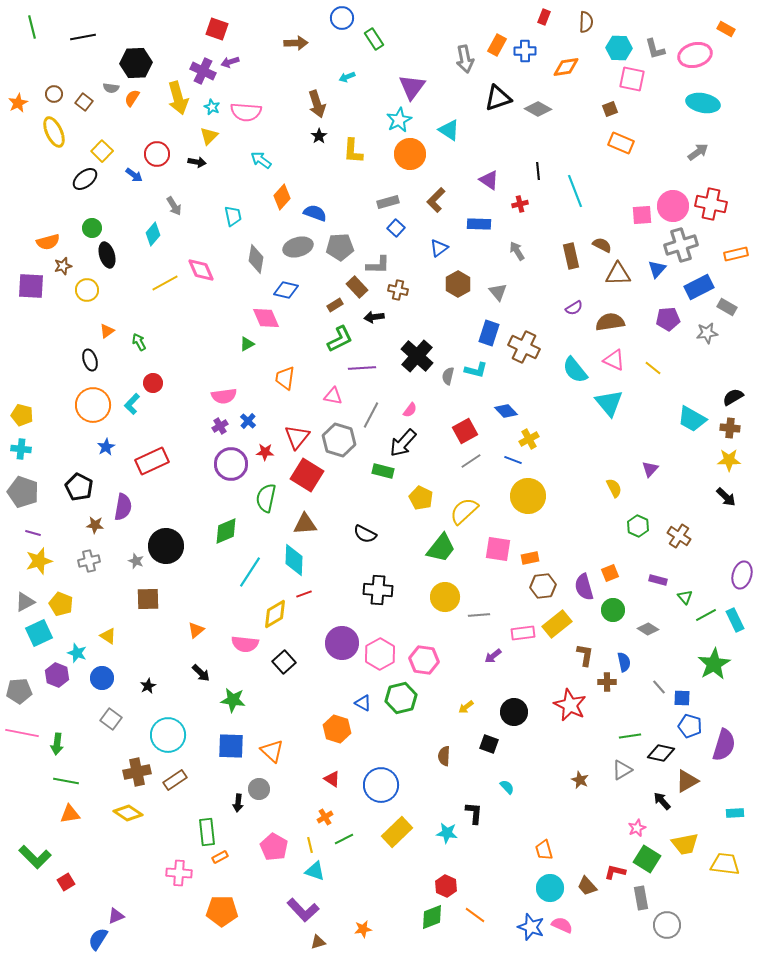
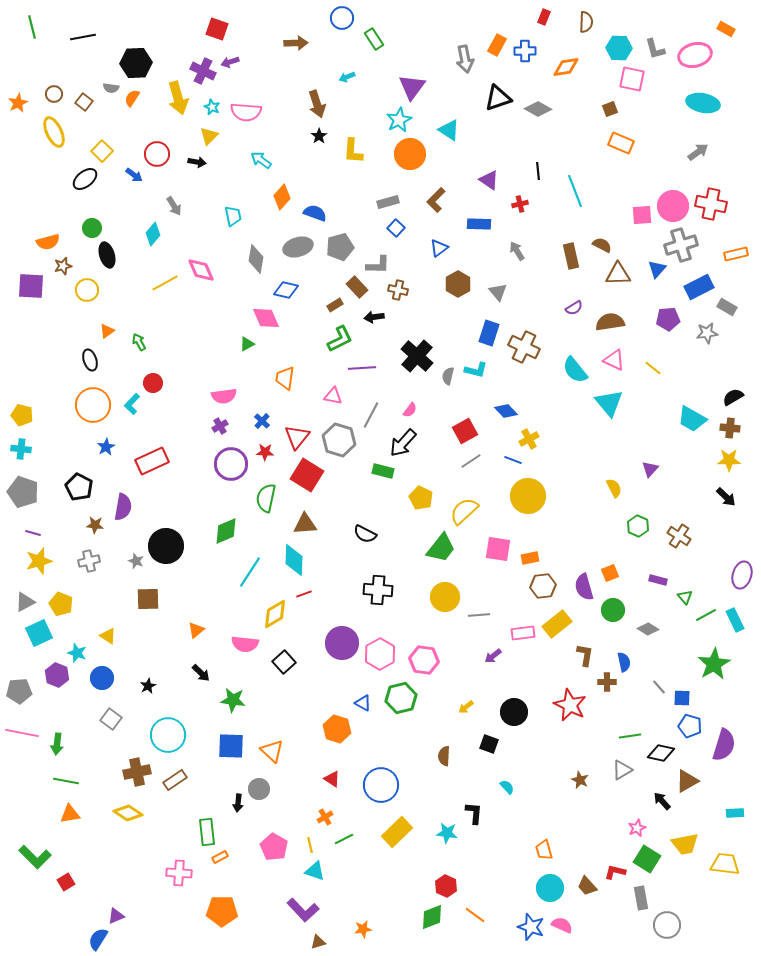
gray pentagon at (340, 247): rotated 12 degrees counterclockwise
blue cross at (248, 421): moved 14 px right
